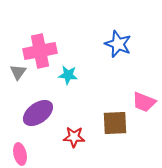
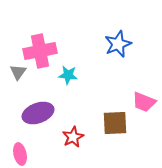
blue star: rotated 28 degrees clockwise
purple ellipse: rotated 16 degrees clockwise
red star: moved 1 px left; rotated 30 degrees counterclockwise
